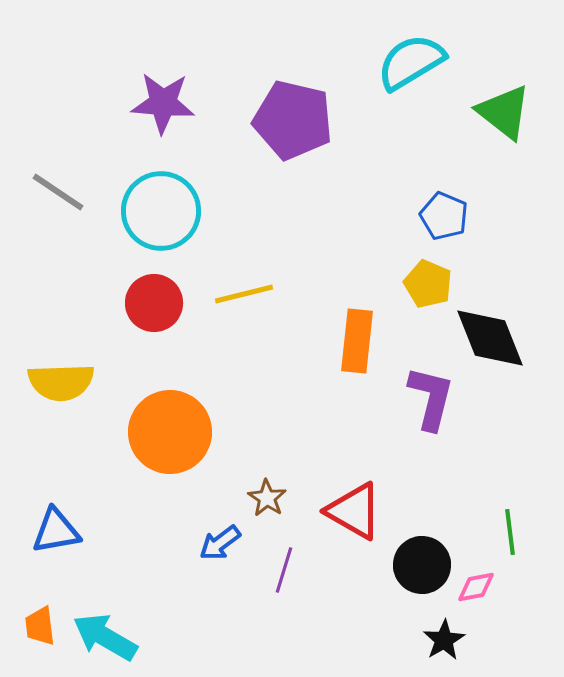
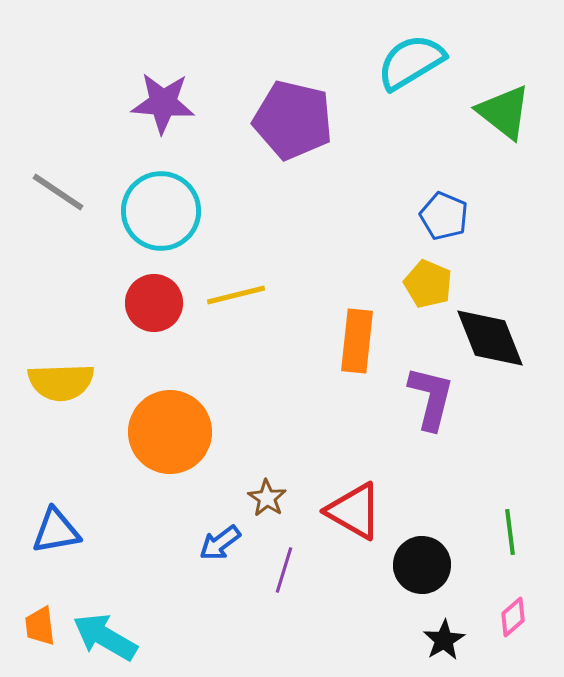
yellow line: moved 8 px left, 1 px down
pink diamond: moved 37 px right, 30 px down; rotated 30 degrees counterclockwise
